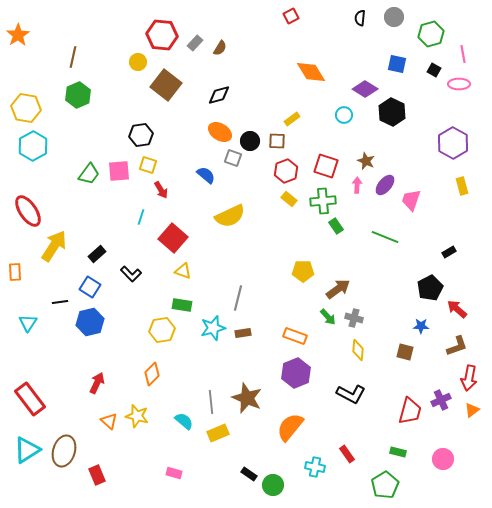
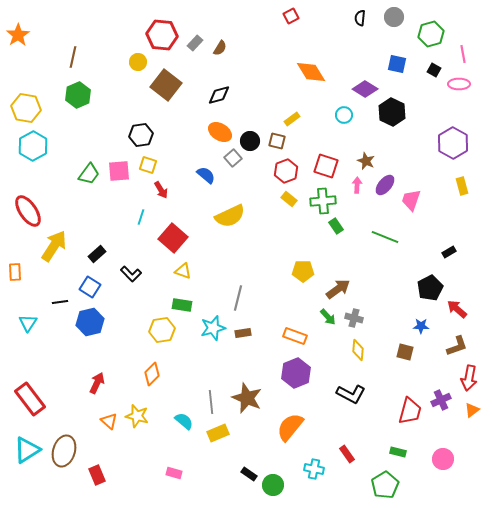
brown square at (277, 141): rotated 12 degrees clockwise
gray square at (233, 158): rotated 30 degrees clockwise
cyan cross at (315, 467): moved 1 px left, 2 px down
